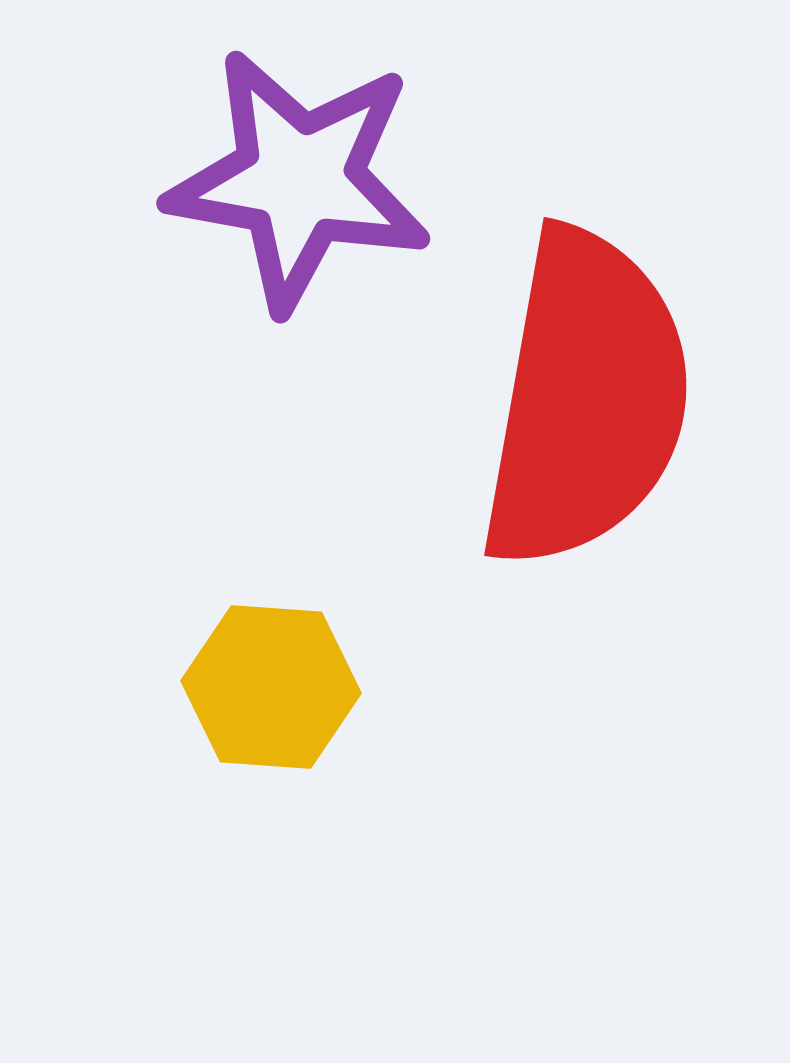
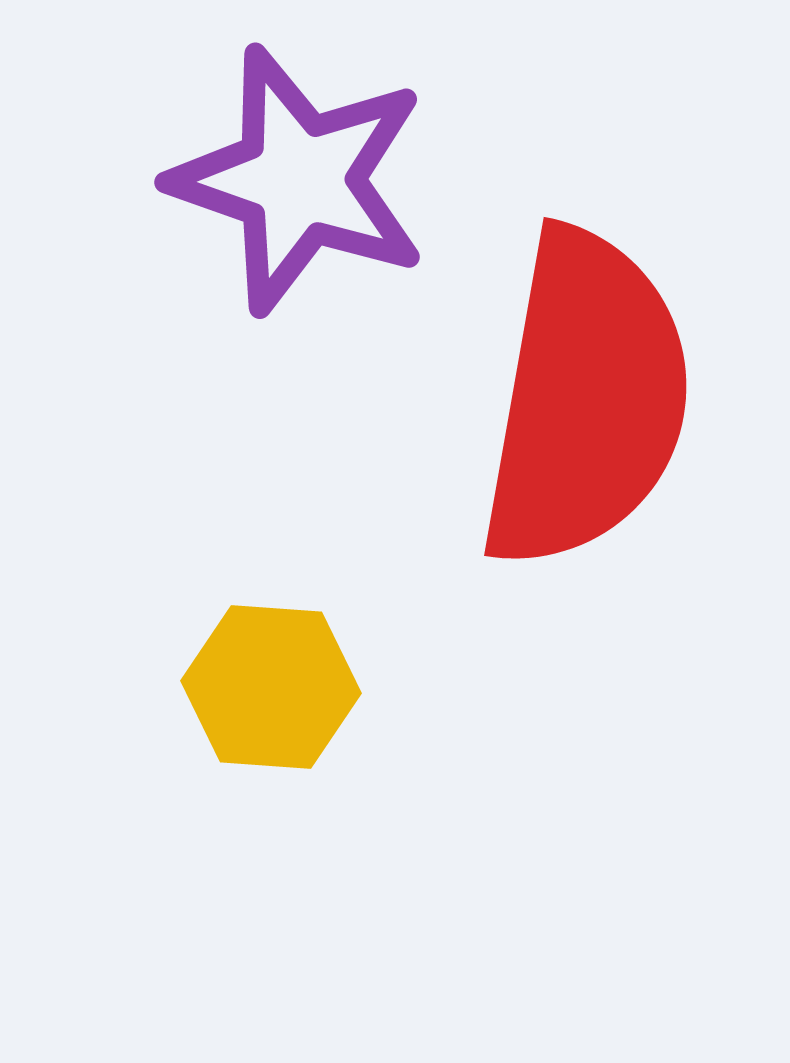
purple star: rotated 9 degrees clockwise
